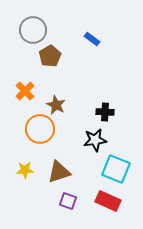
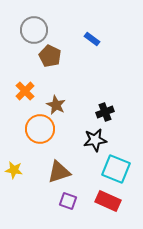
gray circle: moved 1 px right
brown pentagon: rotated 15 degrees counterclockwise
black cross: rotated 24 degrees counterclockwise
yellow star: moved 11 px left; rotated 12 degrees clockwise
